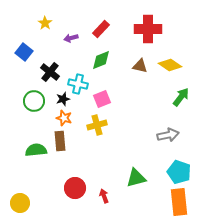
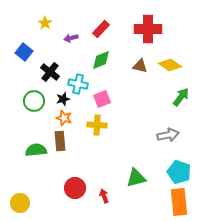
yellow cross: rotated 18 degrees clockwise
